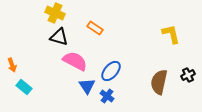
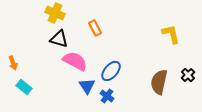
orange rectangle: rotated 28 degrees clockwise
black triangle: moved 2 px down
orange arrow: moved 1 px right, 2 px up
black cross: rotated 16 degrees counterclockwise
